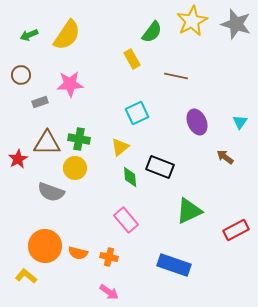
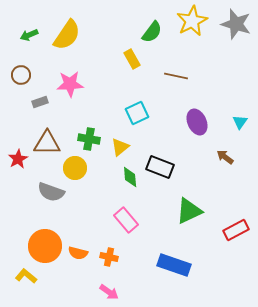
green cross: moved 10 px right
